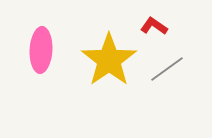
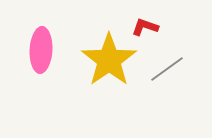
red L-shape: moved 9 px left, 1 px down; rotated 16 degrees counterclockwise
